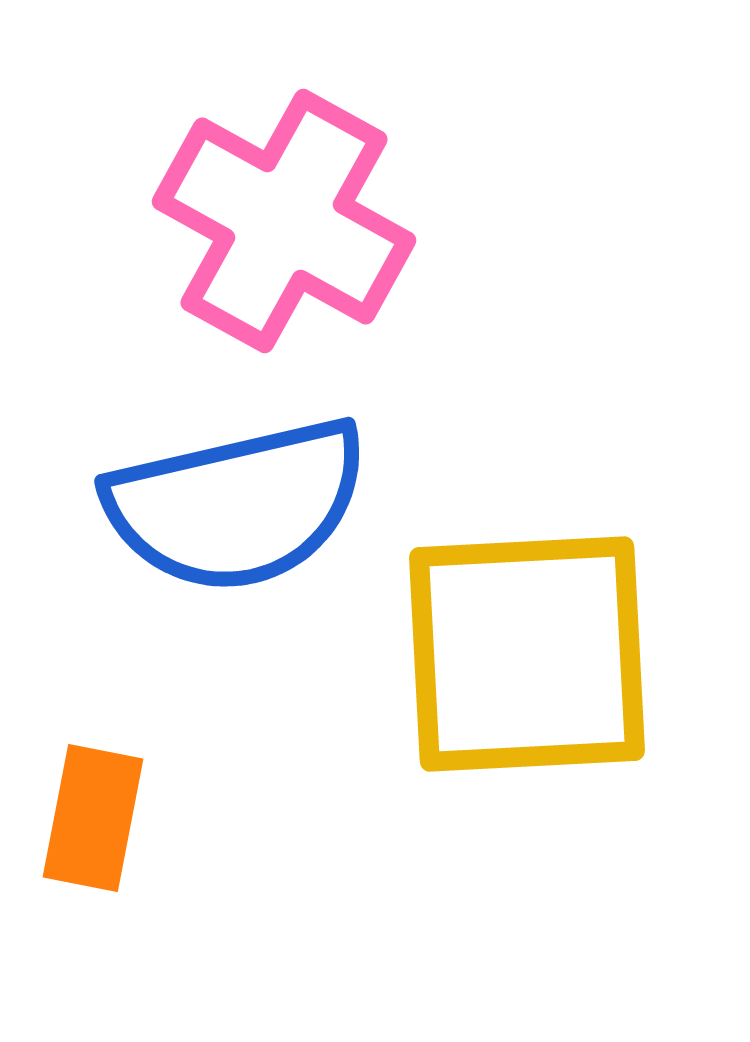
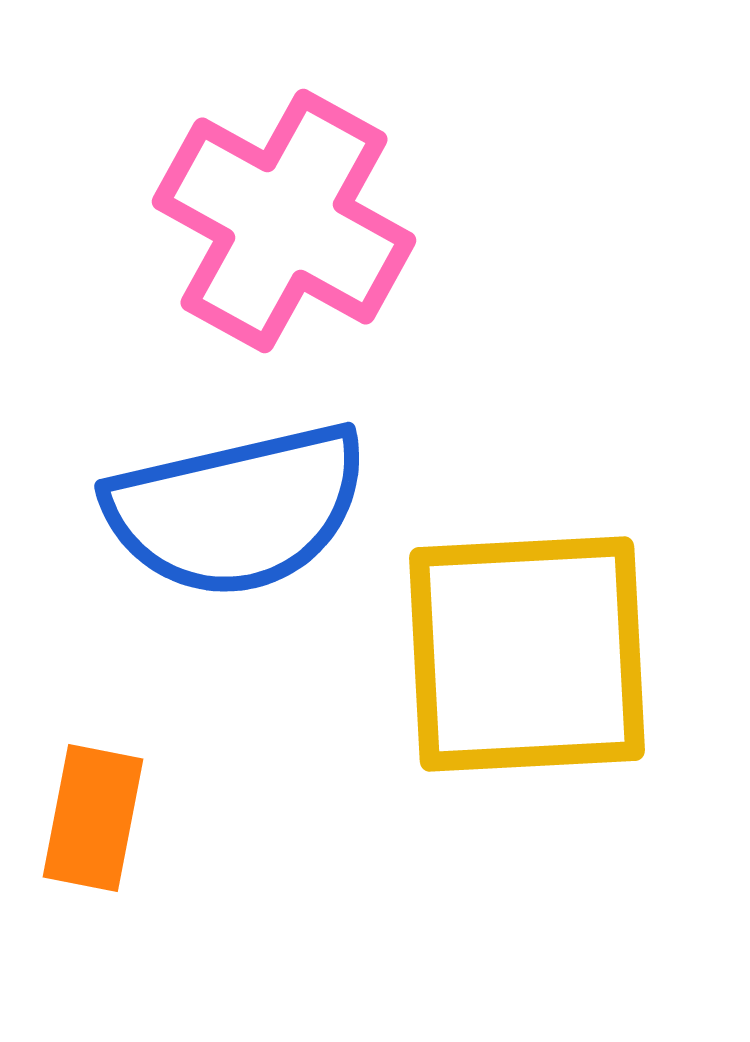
blue semicircle: moved 5 px down
